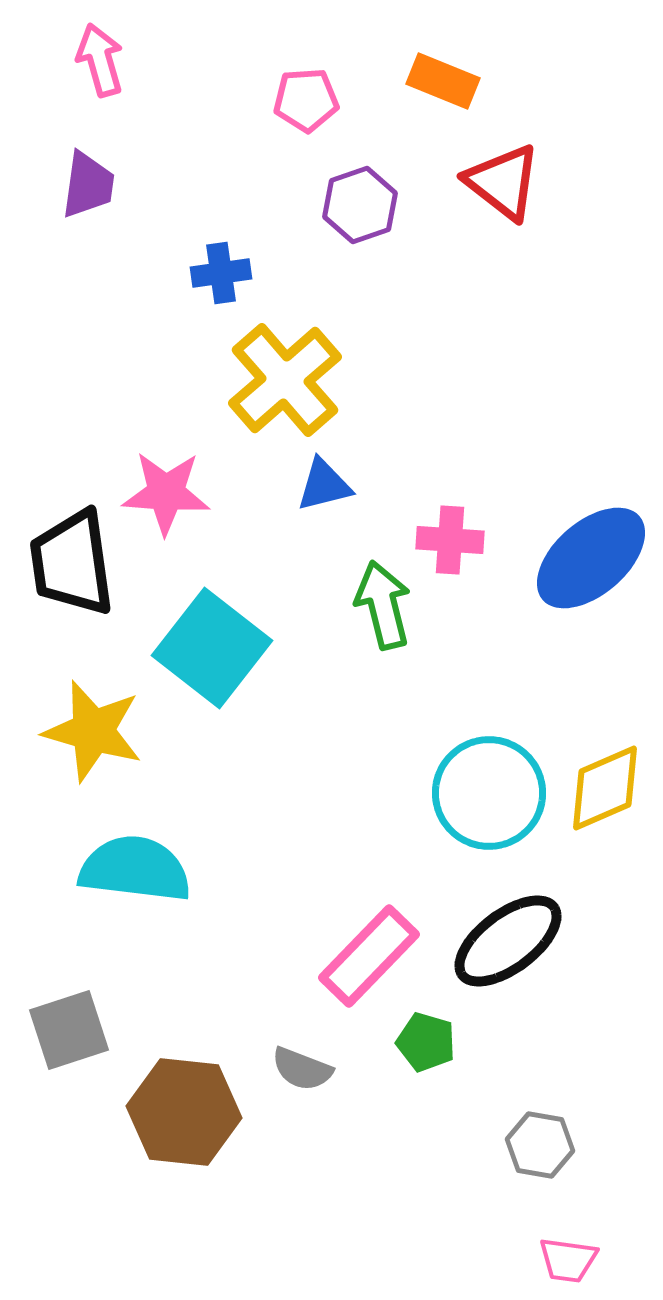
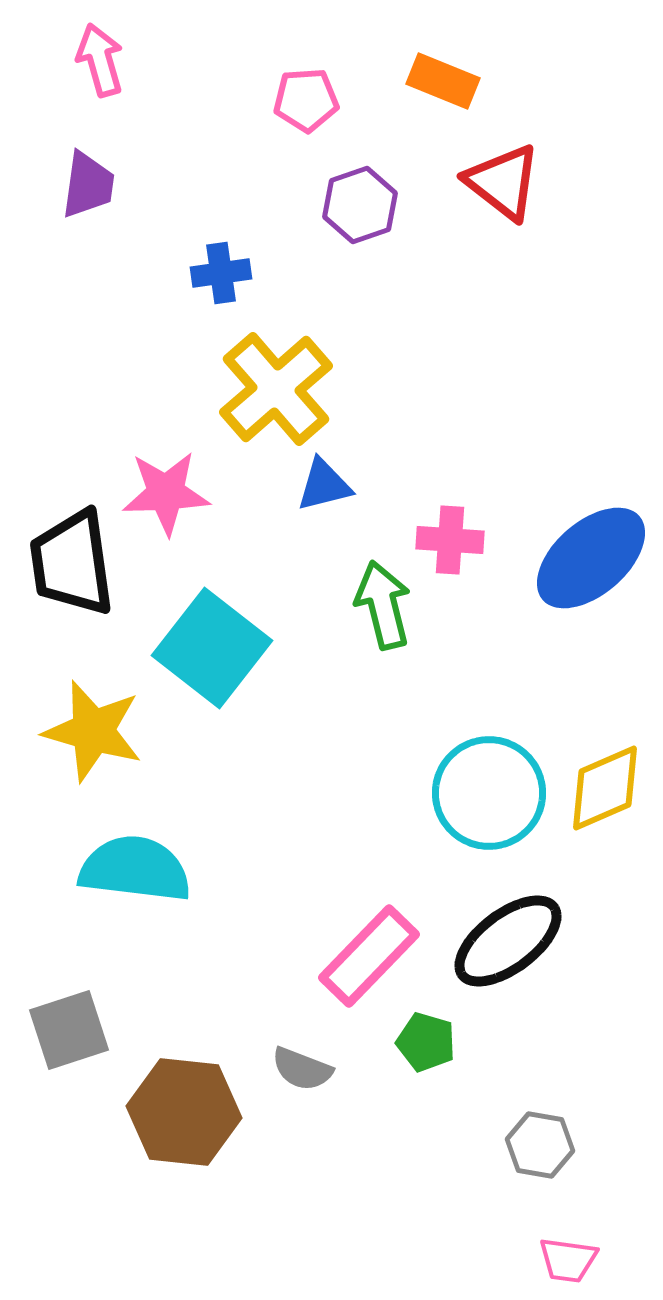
yellow cross: moved 9 px left, 9 px down
pink star: rotated 6 degrees counterclockwise
